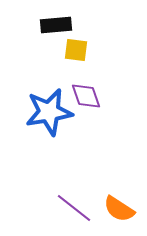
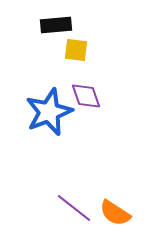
blue star: rotated 12 degrees counterclockwise
orange semicircle: moved 4 px left, 4 px down
